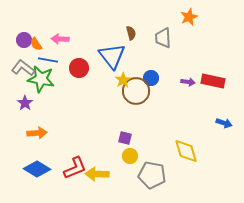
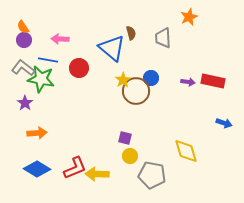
orange semicircle: moved 13 px left, 17 px up
blue triangle: moved 8 px up; rotated 12 degrees counterclockwise
